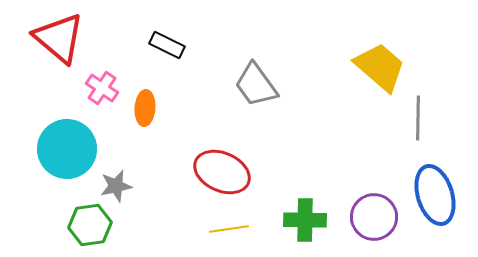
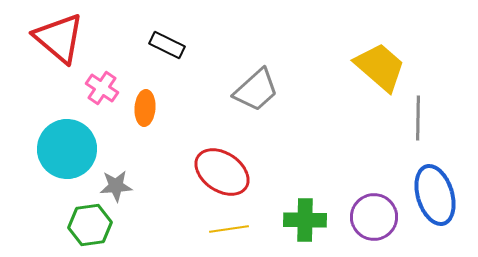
gray trapezoid: moved 5 px down; rotated 96 degrees counterclockwise
red ellipse: rotated 10 degrees clockwise
gray star: rotated 8 degrees clockwise
